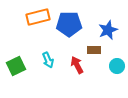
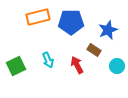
blue pentagon: moved 2 px right, 2 px up
brown rectangle: rotated 32 degrees clockwise
